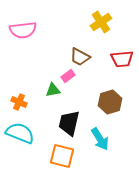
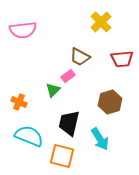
yellow cross: rotated 10 degrees counterclockwise
green triangle: rotated 35 degrees counterclockwise
cyan semicircle: moved 9 px right, 3 px down
